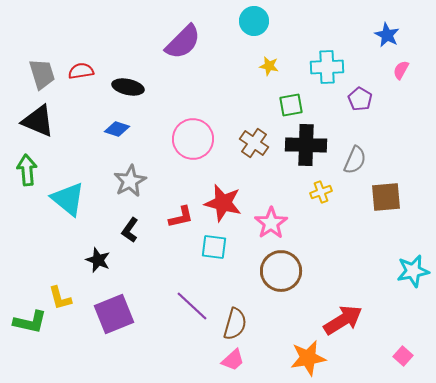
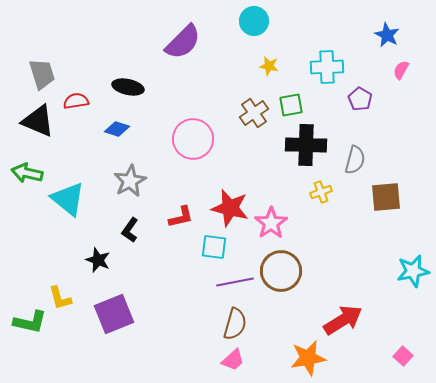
red semicircle: moved 5 px left, 30 px down
brown cross: moved 30 px up; rotated 20 degrees clockwise
gray semicircle: rotated 8 degrees counterclockwise
green arrow: moved 3 px down; rotated 72 degrees counterclockwise
red star: moved 7 px right, 5 px down
purple line: moved 43 px right, 24 px up; rotated 54 degrees counterclockwise
